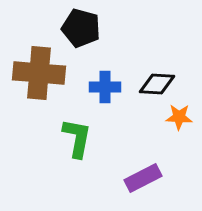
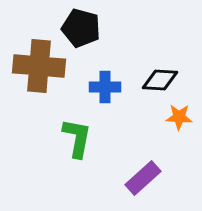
brown cross: moved 7 px up
black diamond: moved 3 px right, 4 px up
purple rectangle: rotated 15 degrees counterclockwise
